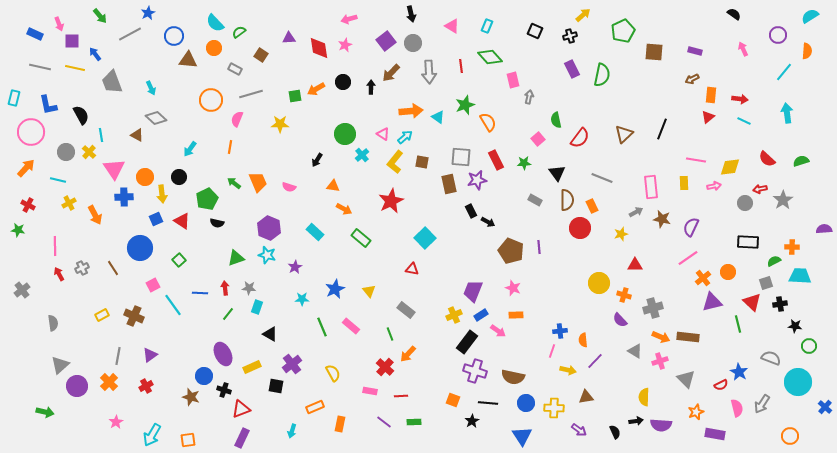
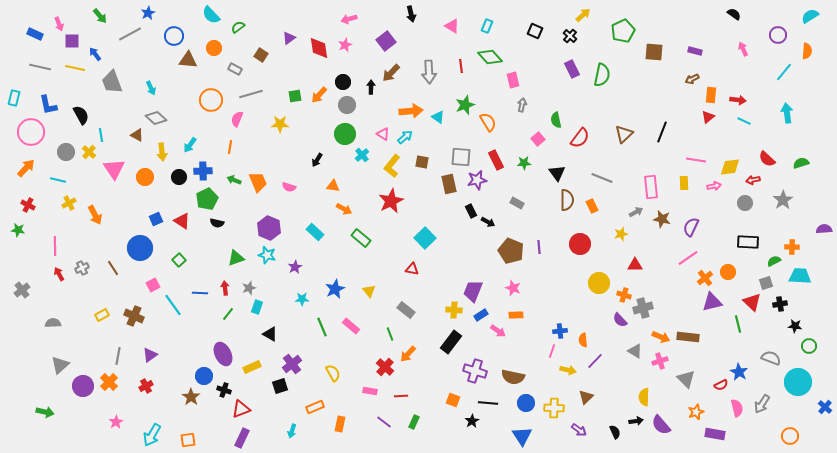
cyan semicircle at (215, 23): moved 4 px left, 8 px up
green semicircle at (239, 32): moved 1 px left, 5 px up
black cross at (570, 36): rotated 32 degrees counterclockwise
purple triangle at (289, 38): rotated 32 degrees counterclockwise
gray circle at (413, 43): moved 66 px left, 62 px down
orange arrow at (316, 89): moved 3 px right, 6 px down; rotated 18 degrees counterclockwise
gray arrow at (529, 97): moved 7 px left, 8 px down
red arrow at (740, 99): moved 2 px left, 1 px down
black line at (662, 129): moved 3 px down
cyan arrow at (190, 149): moved 4 px up
green semicircle at (801, 161): moved 2 px down
yellow L-shape at (395, 162): moved 3 px left, 4 px down
green arrow at (234, 183): moved 3 px up; rotated 16 degrees counterclockwise
red arrow at (760, 189): moved 7 px left, 9 px up
yellow arrow at (162, 194): moved 42 px up
blue cross at (124, 197): moved 79 px right, 26 px up
gray rectangle at (535, 200): moved 18 px left, 3 px down
red circle at (580, 228): moved 16 px down
orange cross at (703, 278): moved 2 px right
gray star at (249, 288): rotated 24 degrees counterclockwise
gray cross at (653, 308): moved 10 px left
yellow cross at (454, 315): moved 5 px up; rotated 28 degrees clockwise
gray semicircle at (53, 323): rotated 84 degrees counterclockwise
black rectangle at (467, 342): moved 16 px left
purple circle at (77, 386): moved 6 px right
black square at (276, 386): moved 4 px right; rotated 28 degrees counterclockwise
brown star at (191, 397): rotated 18 degrees clockwise
brown triangle at (586, 397): rotated 35 degrees counterclockwise
green rectangle at (414, 422): rotated 64 degrees counterclockwise
purple semicircle at (661, 425): rotated 45 degrees clockwise
